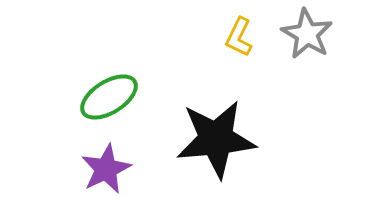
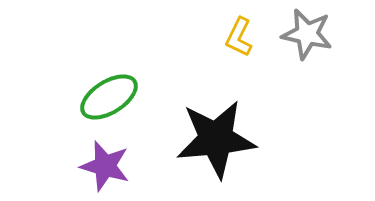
gray star: rotated 18 degrees counterclockwise
purple star: moved 1 px left, 3 px up; rotated 30 degrees counterclockwise
